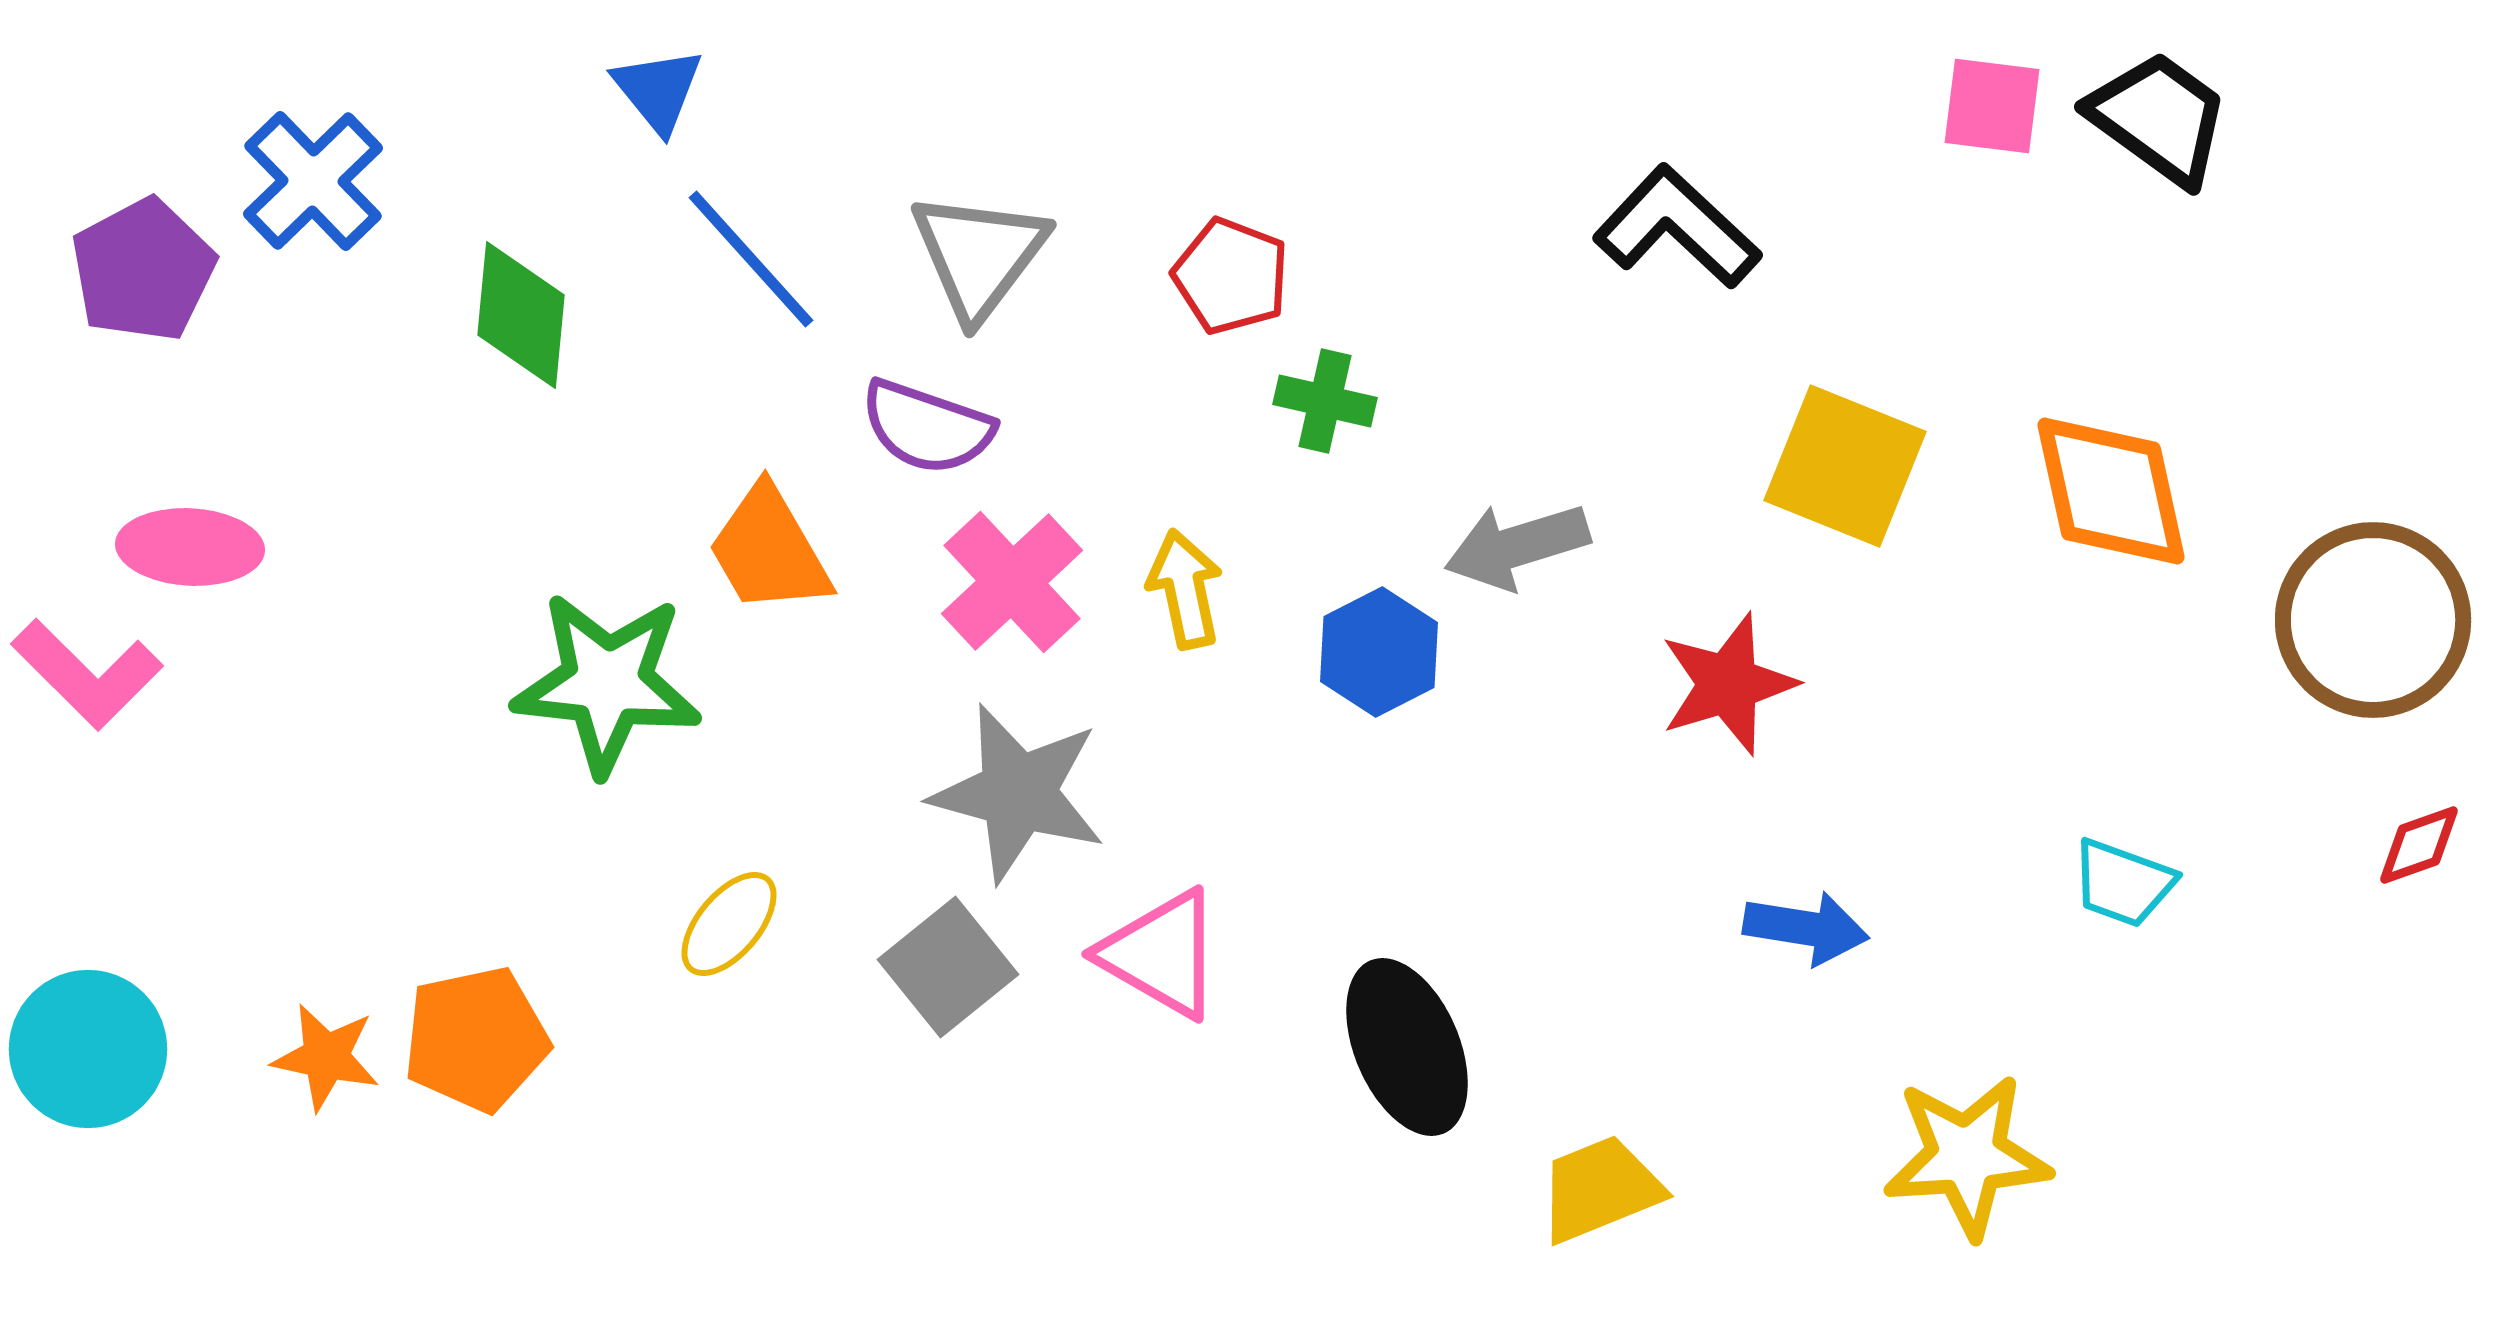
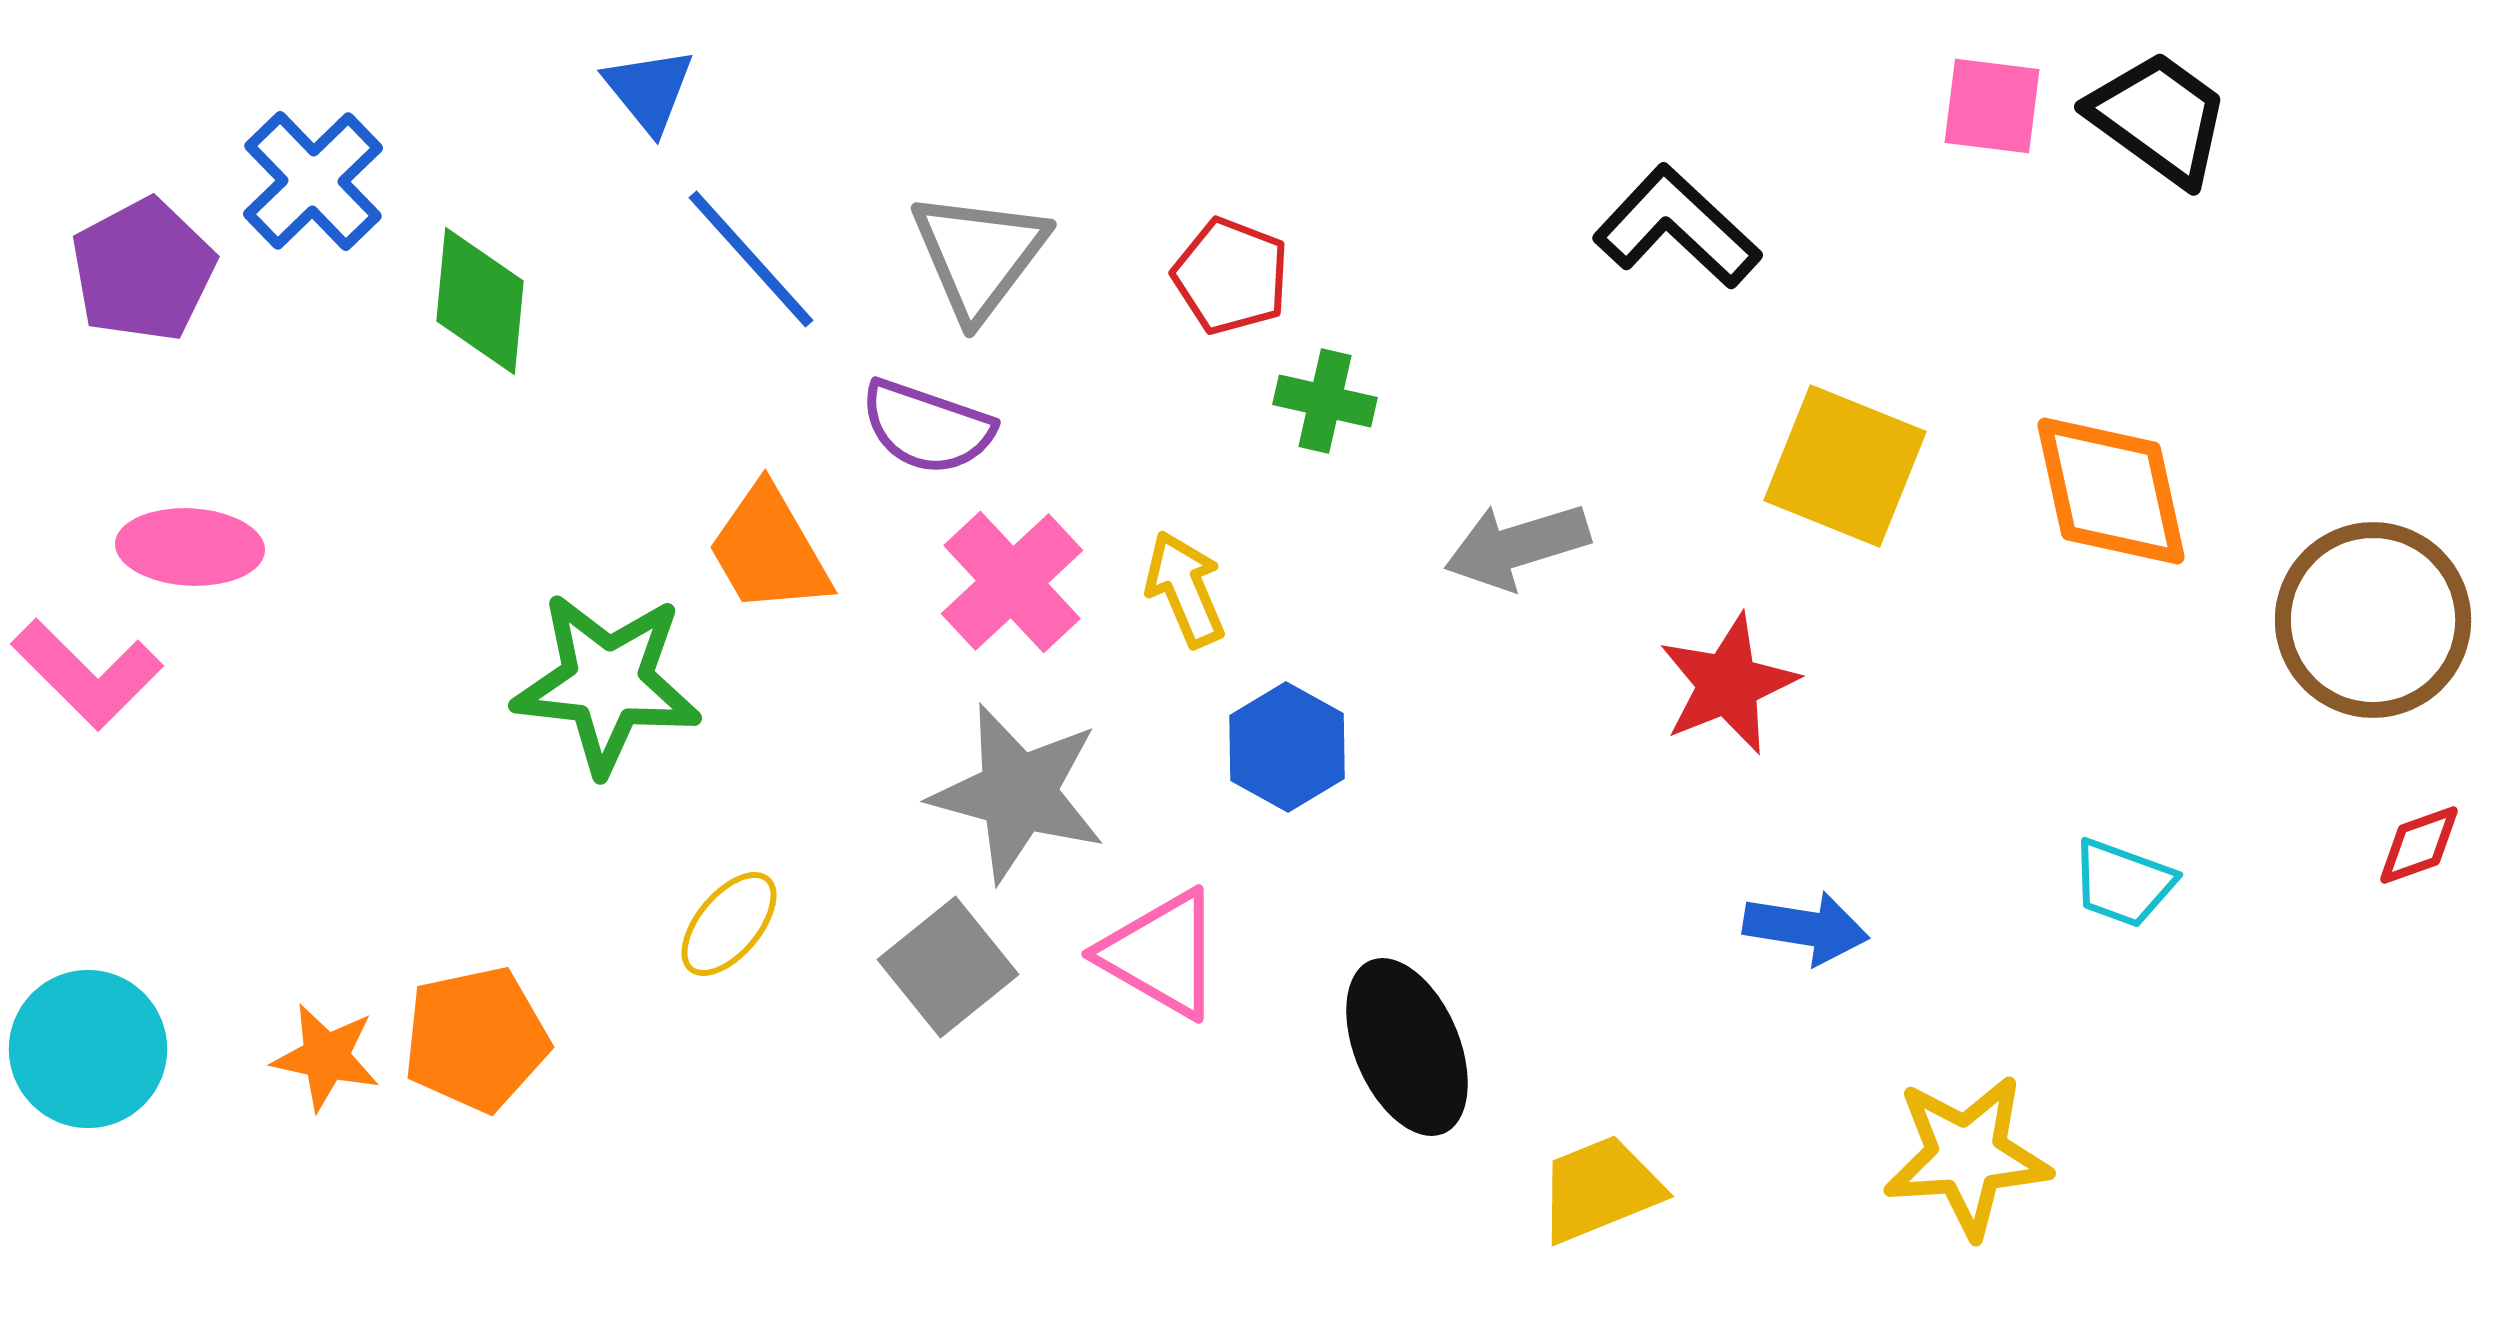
blue triangle: moved 9 px left
green diamond: moved 41 px left, 14 px up
yellow arrow: rotated 11 degrees counterclockwise
blue hexagon: moved 92 px left, 95 px down; rotated 4 degrees counterclockwise
red star: rotated 5 degrees counterclockwise
